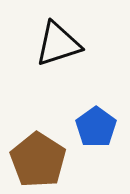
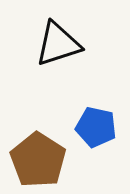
blue pentagon: rotated 24 degrees counterclockwise
